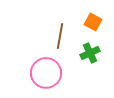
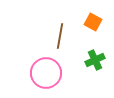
green cross: moved 5 px right, 7 px down
